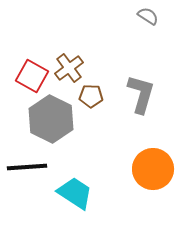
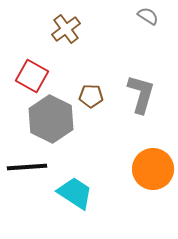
brown cross: moved 3 px left, 39 px up
